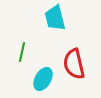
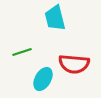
green line: rotated 60 degrees clockwise
red semicircle: rotated 72 degrees counterclockwise
